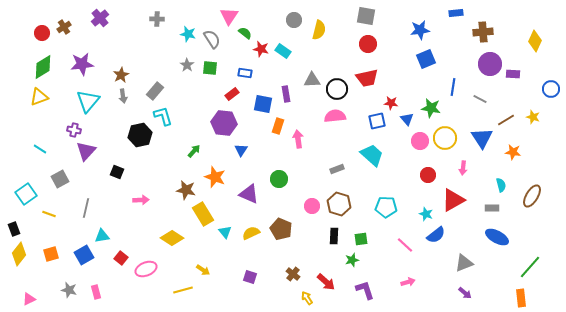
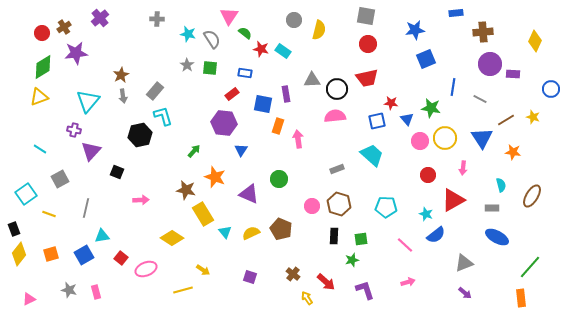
blue star at (420, 30): moved 5 px left
purple star at (82, 64): moved 6 px left, 11 px up
purple triangle at (86, 151): moved 5 px right
